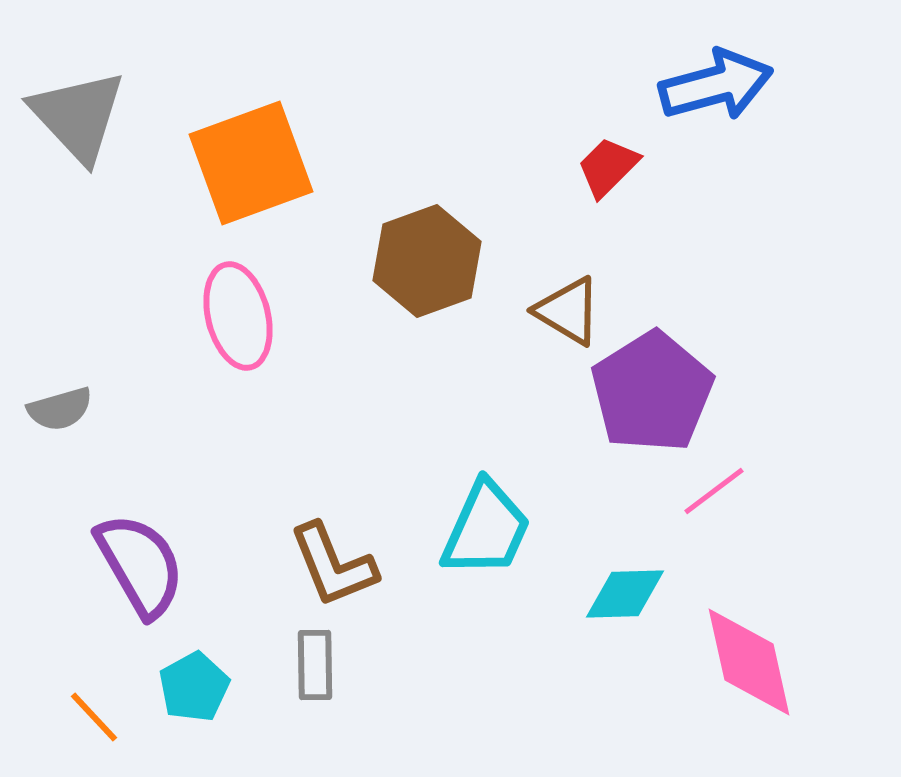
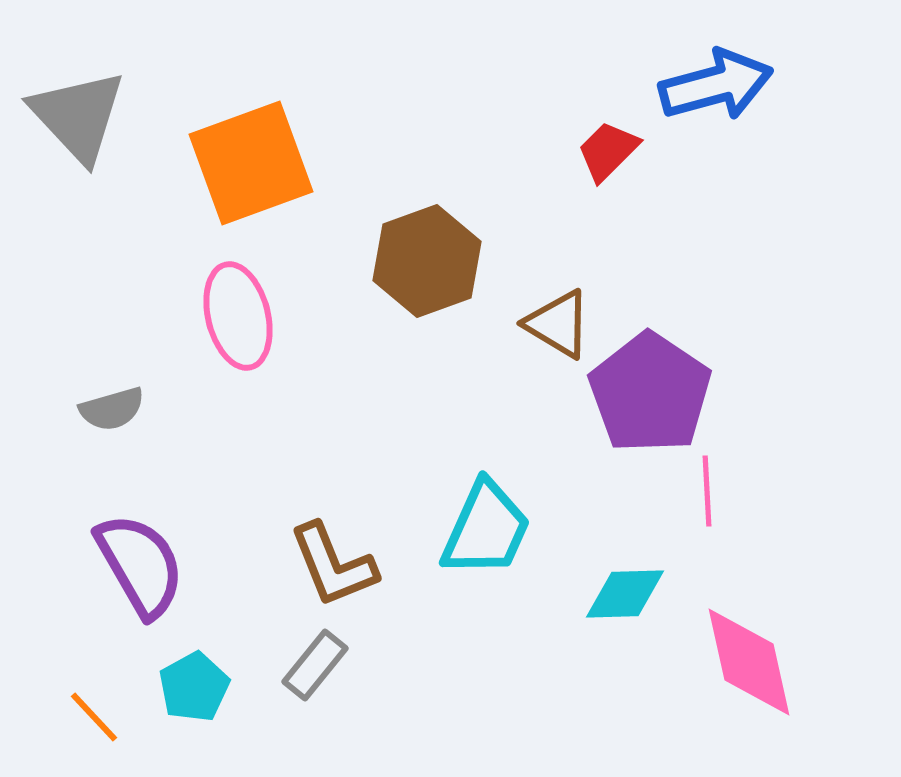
red trapezoid: moved 16 px up
brown triangle: moved 10 px left, 13 px down
purple pentagon: moved 2 px left, 1 px down; rotated 6 degrees counterclockwise
gray semicircle: moved 52 px right
pink line: moved 7 px left; rotated 56 degrees counterclockwise
gray rectangle: rotated 40 degrees clockwise
